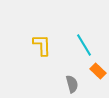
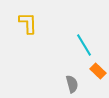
yellow L-shape: moved 14 px left, 22 px up
